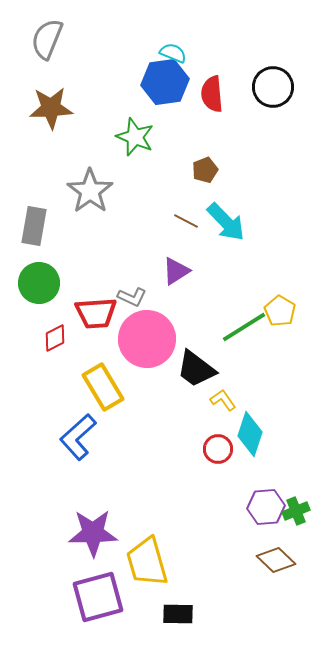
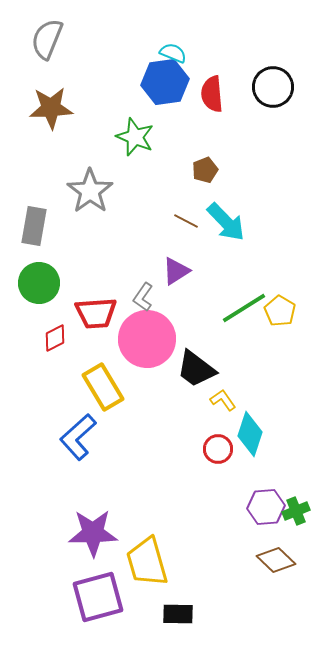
gray L-shape: moved 11 px right; rotated 100 degrees clockwise
green line: moved 19 px up
